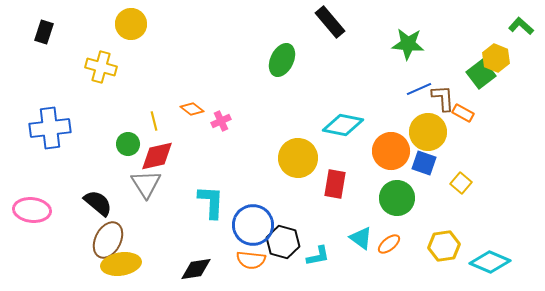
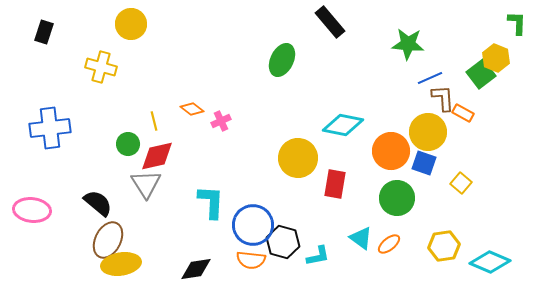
green L-shape at (521, 26): moved 4 px left, 3 px up; rotated 50 degrees clockwise
blue line at (419, 89): moved 11 px right, 11 px up
